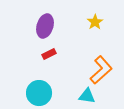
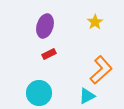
cyan triangle: rotated 36 degrees counterclockwise
